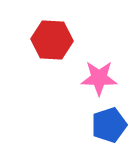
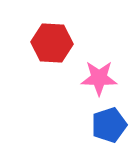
red hexagon: moved 3 px down
